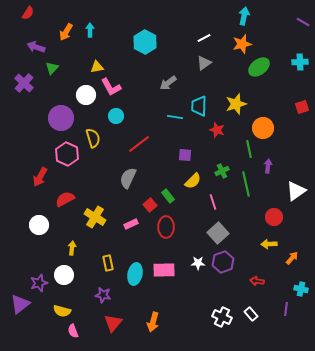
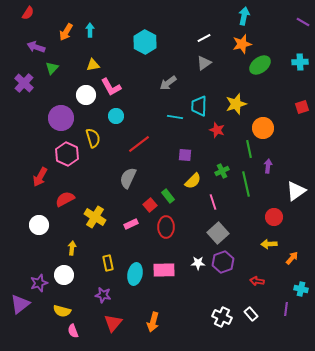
yellow triangle at (97, 67): moved 4 px left, 2 px up
green ellipse at (259, 67): moved 1 px right, 2 px up
